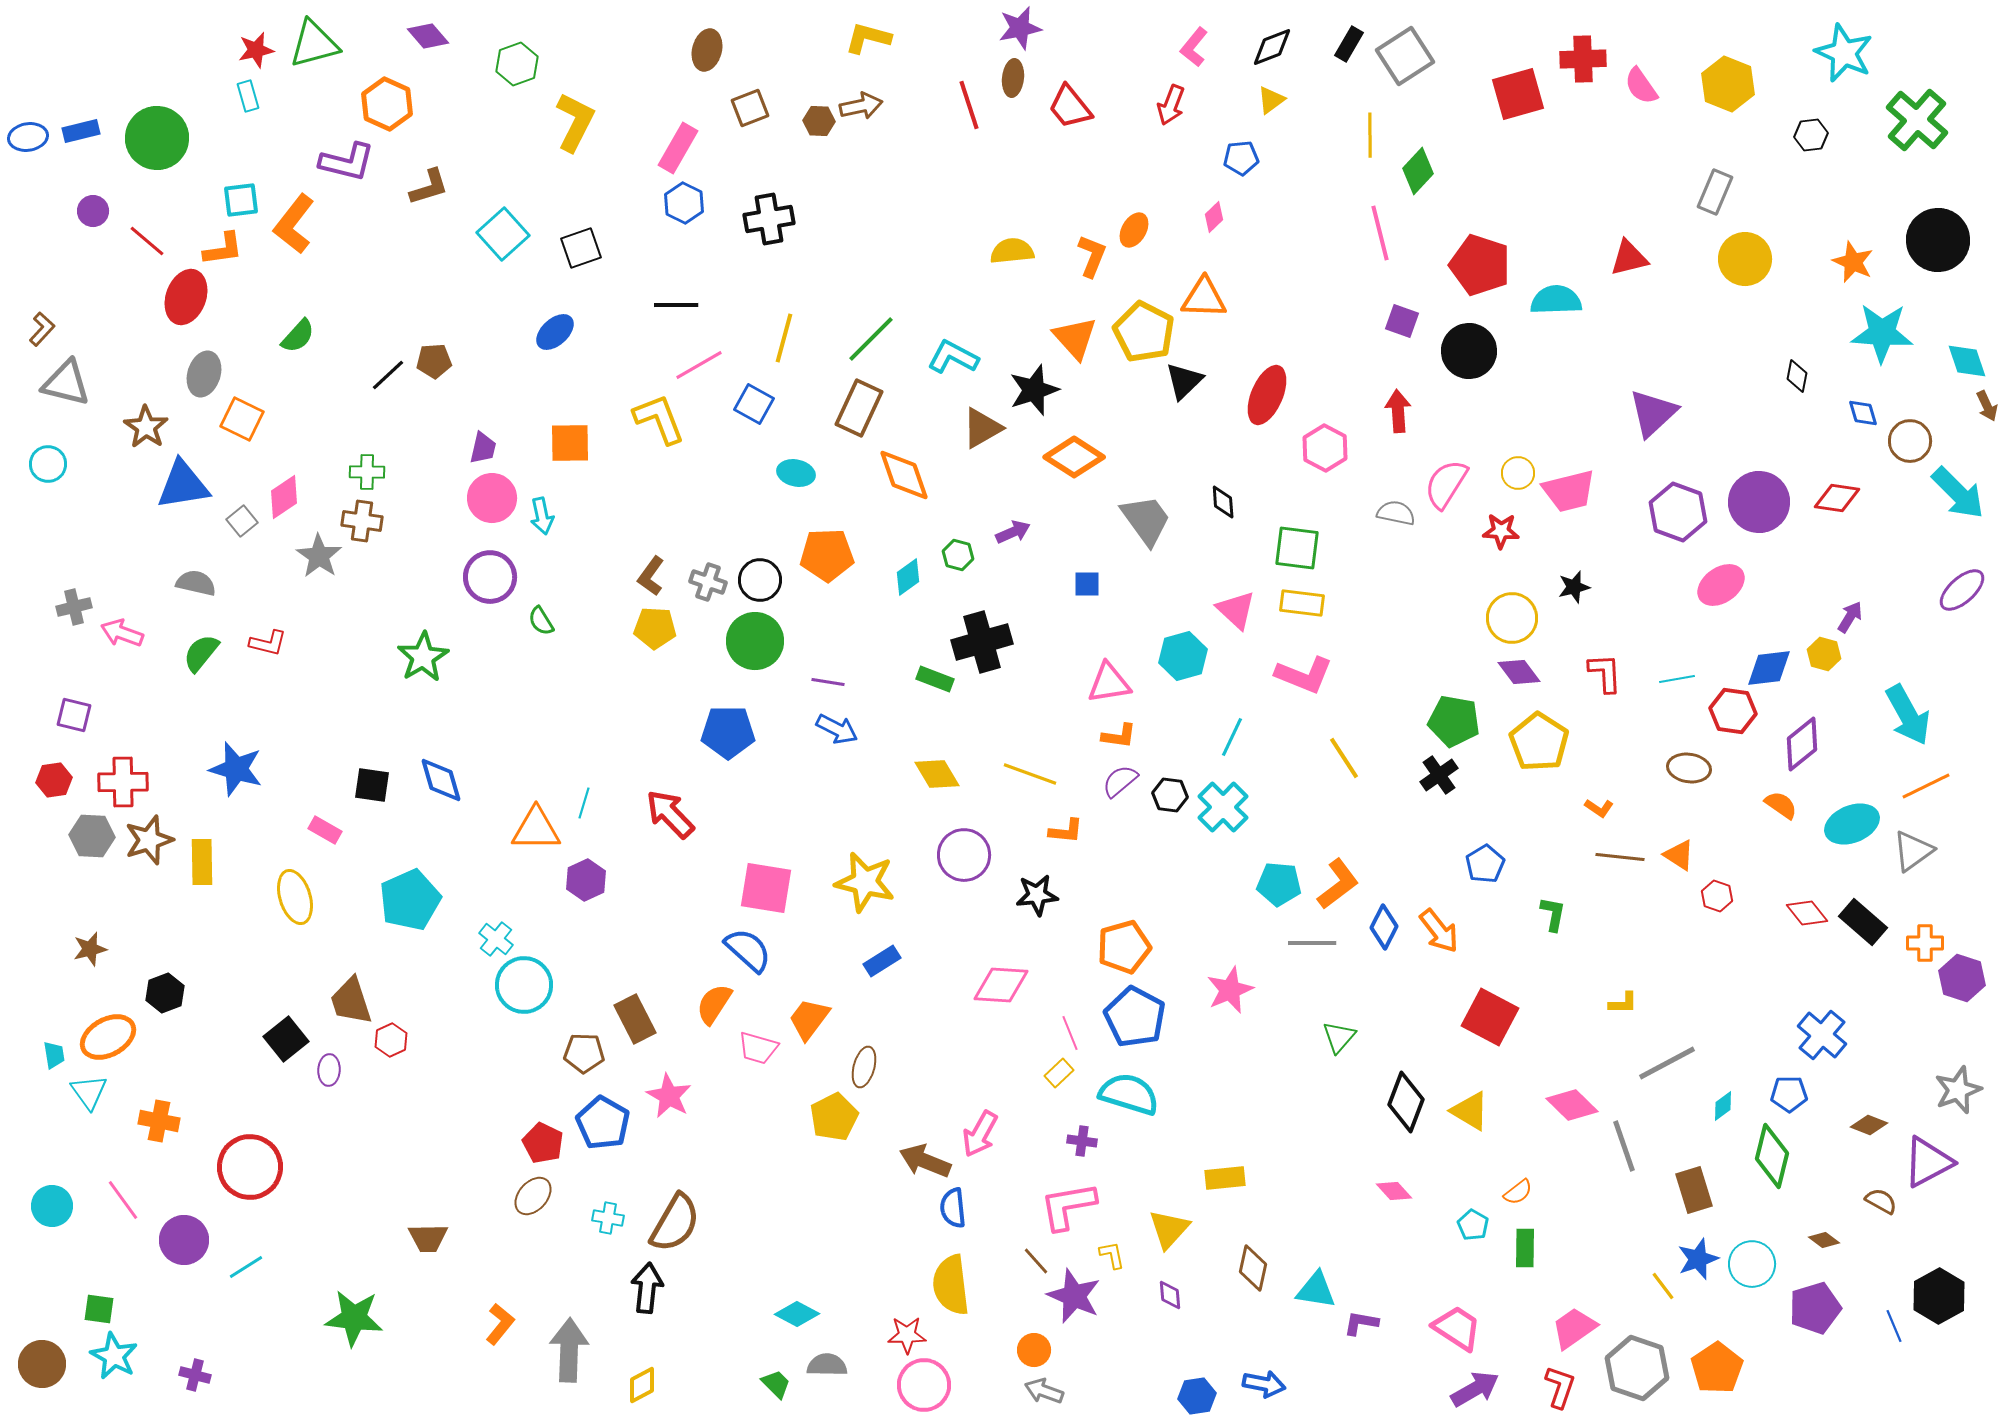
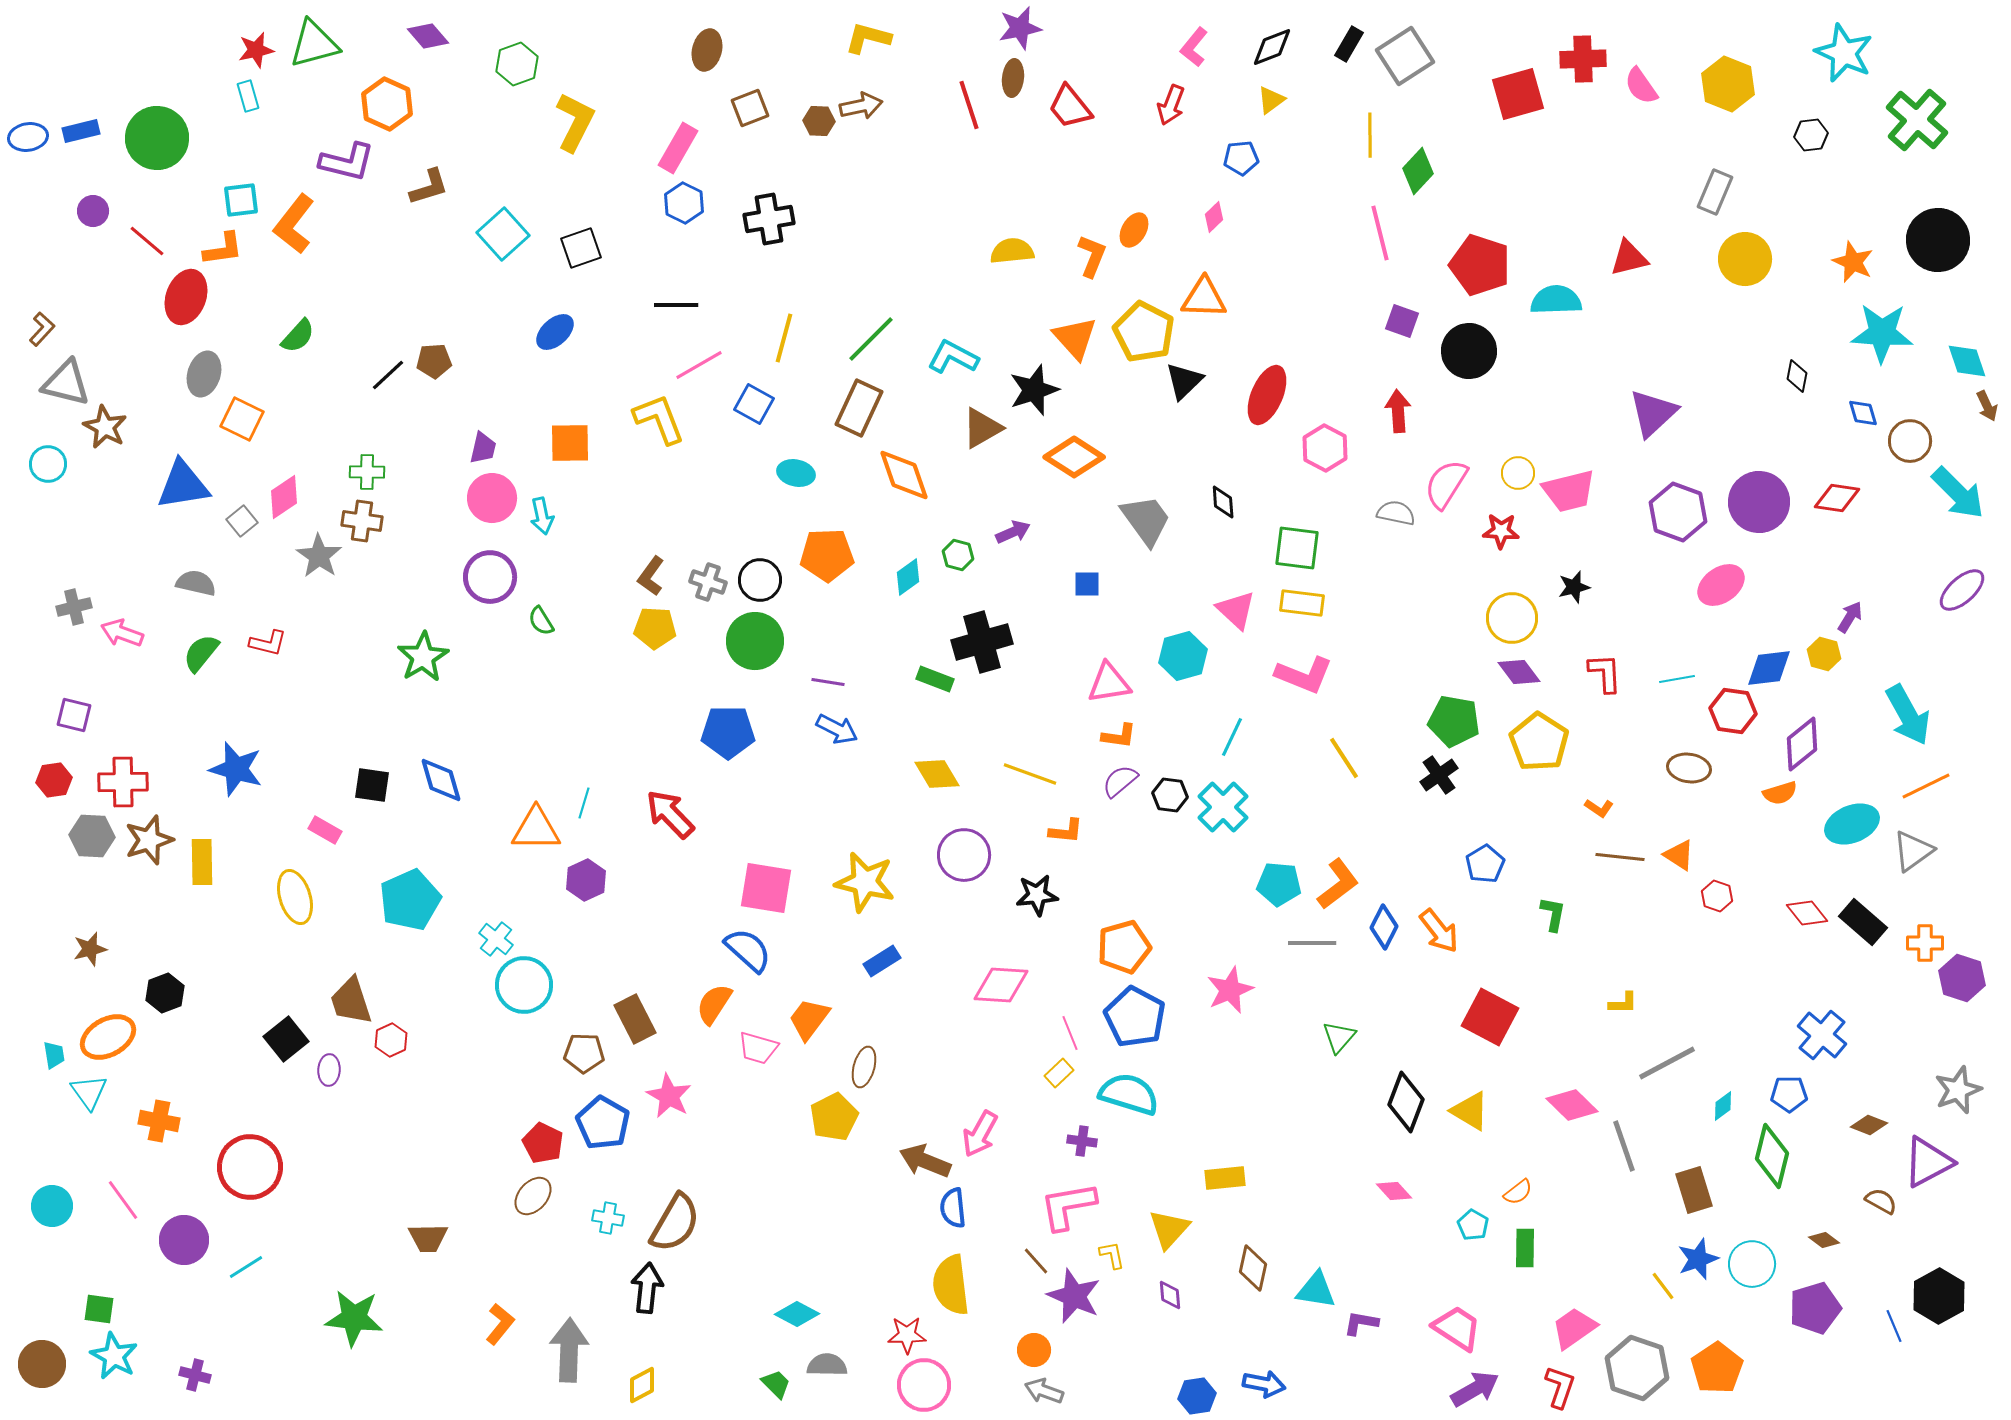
brown star at (146, 427): moved 41 px left; rotated 6 degrees counterclockwise
orange semicircle at (1781, 805): moved 1 px left, 12 px up; rotated 128 degrees clockwise
